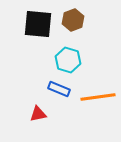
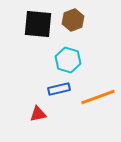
blue rectangle: rotated 35 degrees counterclockwise
orange line: rotated 12 degrees counterclockwise
